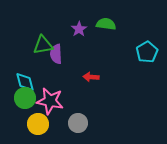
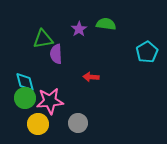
green triangle: moved 6 px up
pink star: rotated 16 degrees counterclockwise
